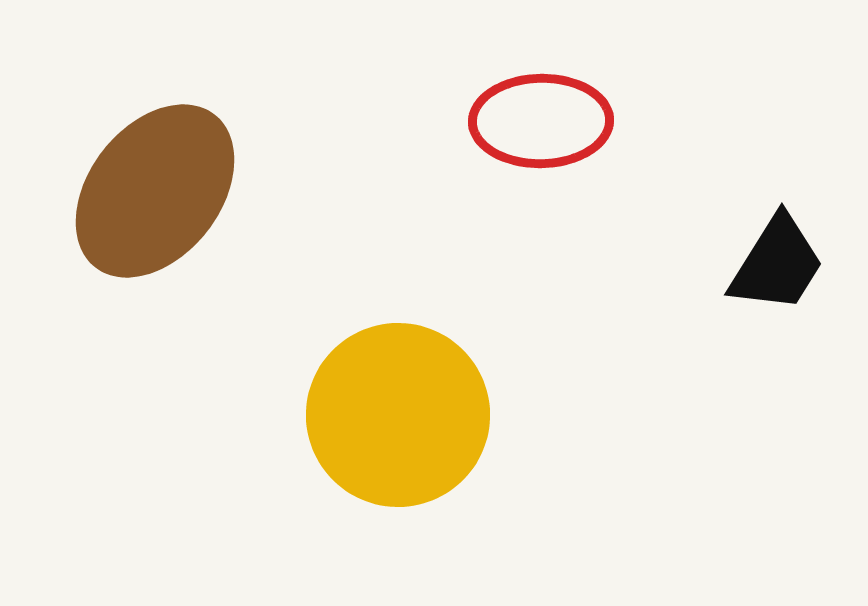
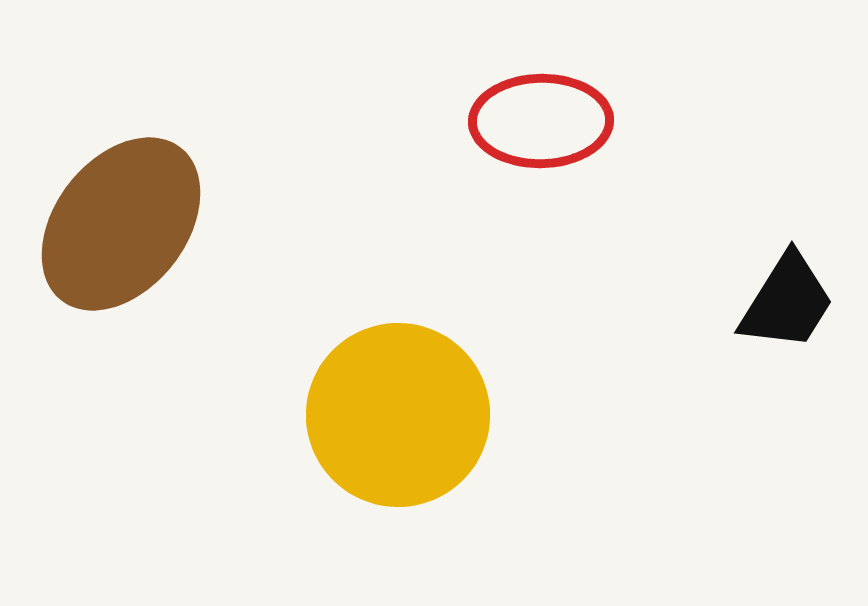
brown ellipse: moved 34 px left, 33 px down
black trapezoid: moved 10 px right, 38 px down
